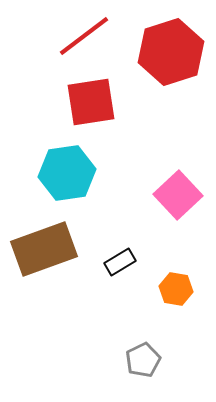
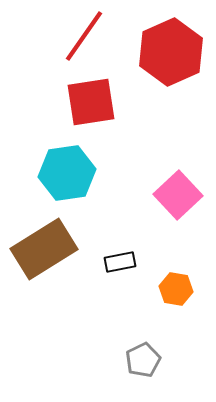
red line: rotated 18 degrees counterclockwise
red hexagon: rotated 6 degrees counterclockwise
brown rectangle: rotated 12 degrees counterclockwise
black rectangle: rotated 20 degrees clockwise
